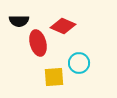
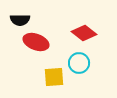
black semicircle: moved 1 px right, 1 px up
red diamond: moved 21 px right, 7 px down; rotated 15 degrees clockwise
red ellipse: moved 2 px left, 1 px up; rotated 55 degrees counterclockwise
